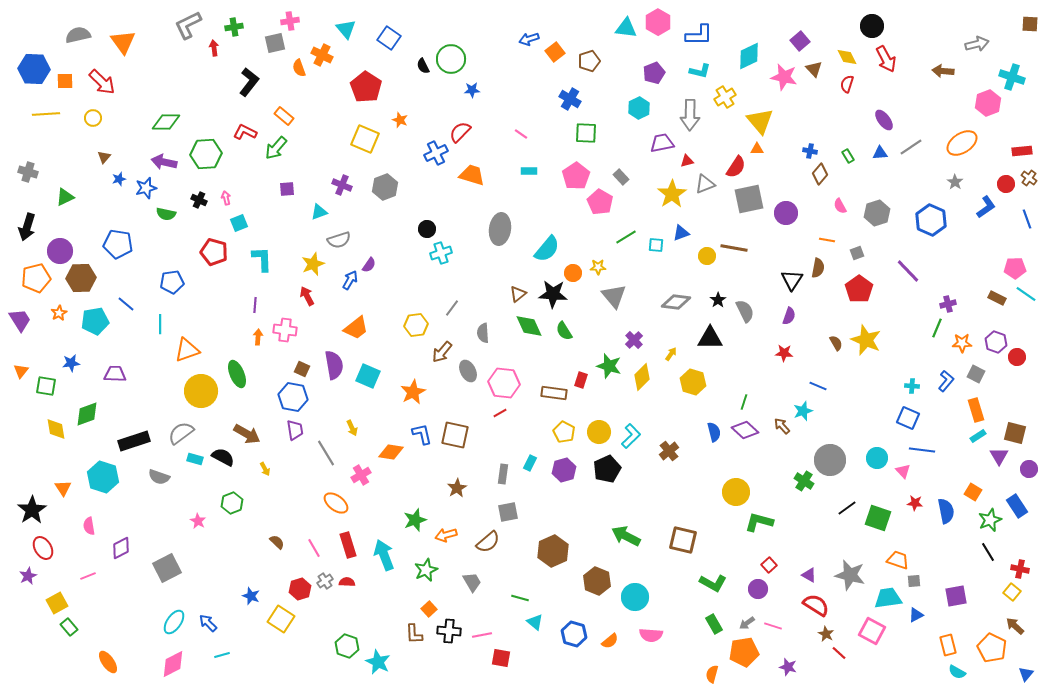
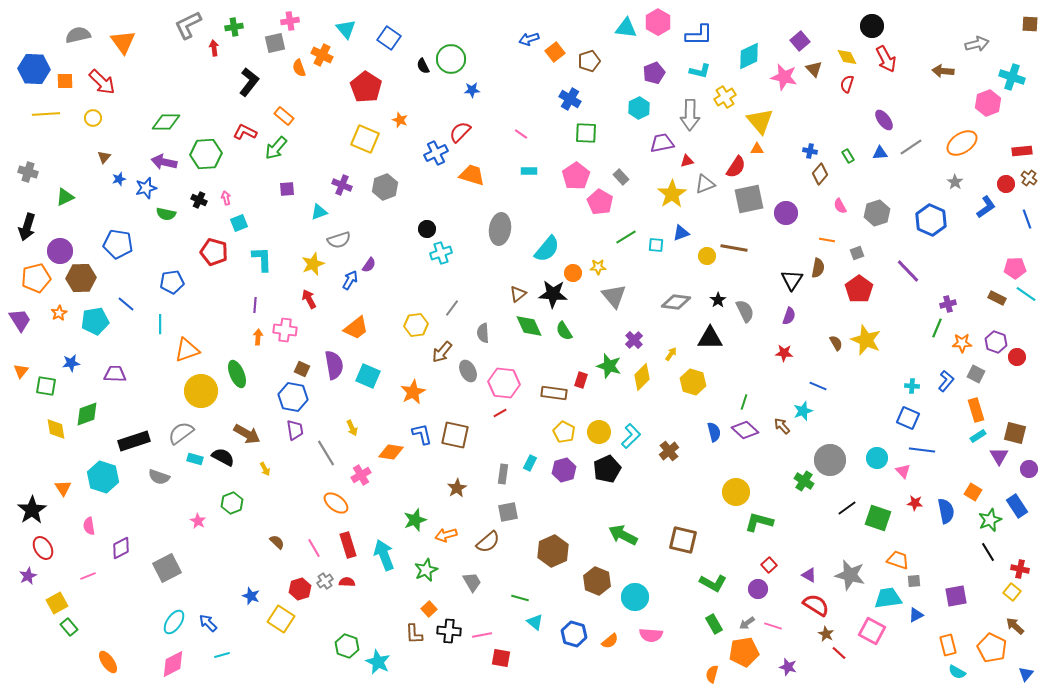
red arrow at (307, 296): moved 2 px right, 3 px down
green arrow at (626, 536): moved 3 px left, 1 px up
